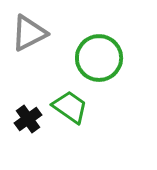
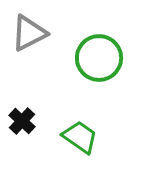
green trapezoid: moved 10 px right, 30 px down
black cross: moved 6 px left, 2 px down; rotated 12 degrees counterclockwise
